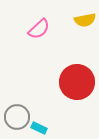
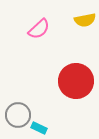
red circle: moved 1 px left, 1 px up
gray circle: moved 1 px right, 2 px up
